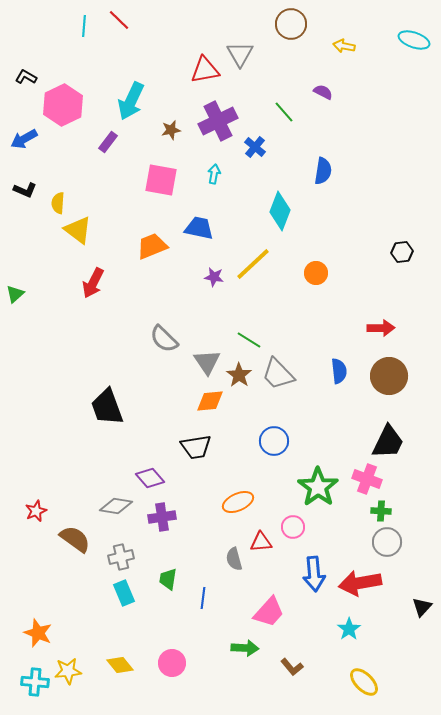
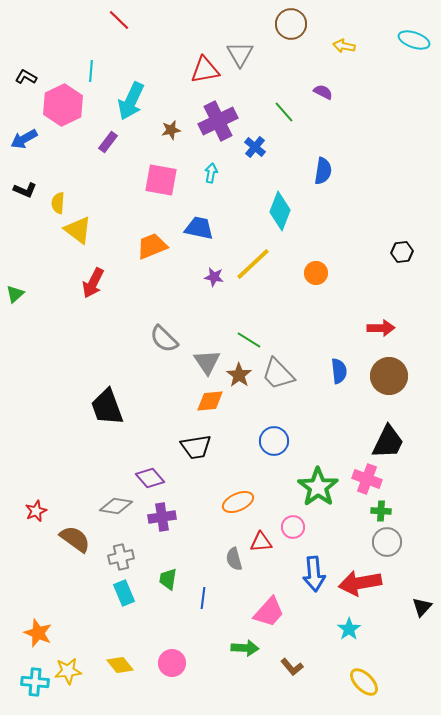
cyan line at (84, 26): moved 7 px right, 45 px down
cyan arrow at (214, 174): moved 3 px left, 1 px up
